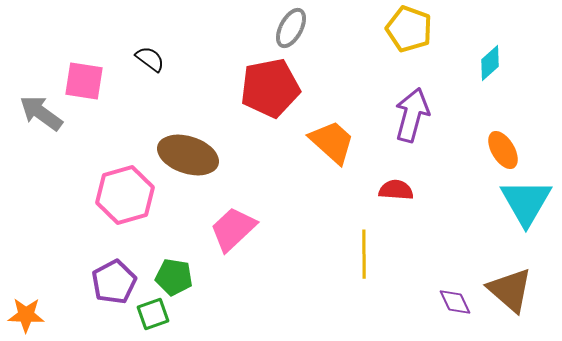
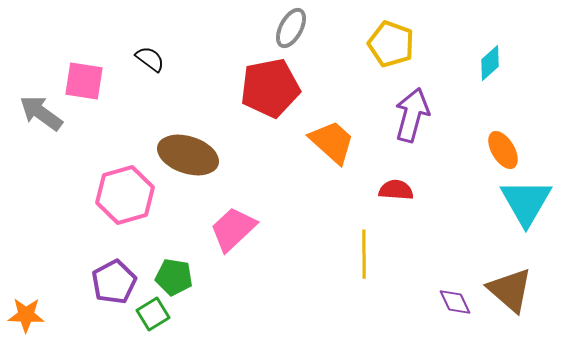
yellow pentagon: moved 18 px left, 15 px down
green square: rotated 12 degrees counterclockwise
